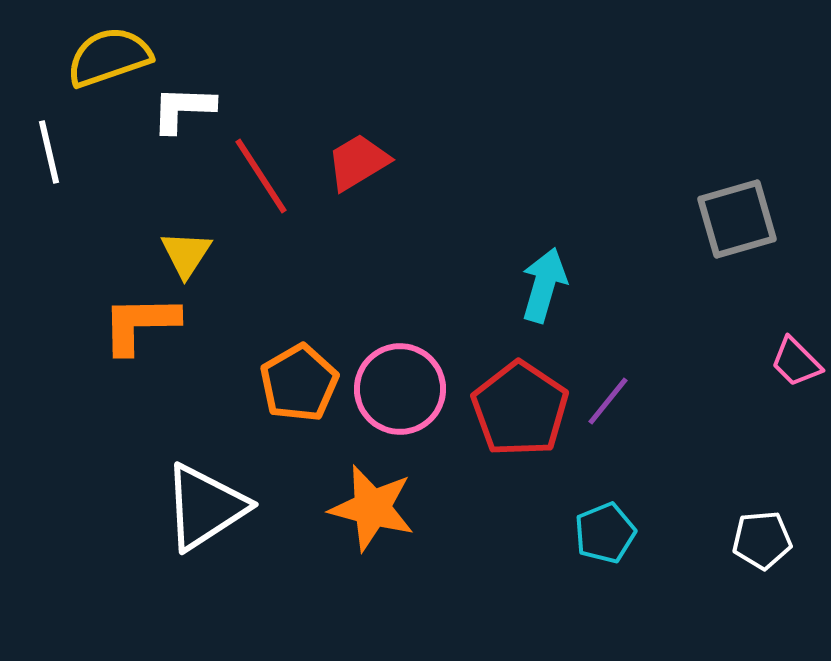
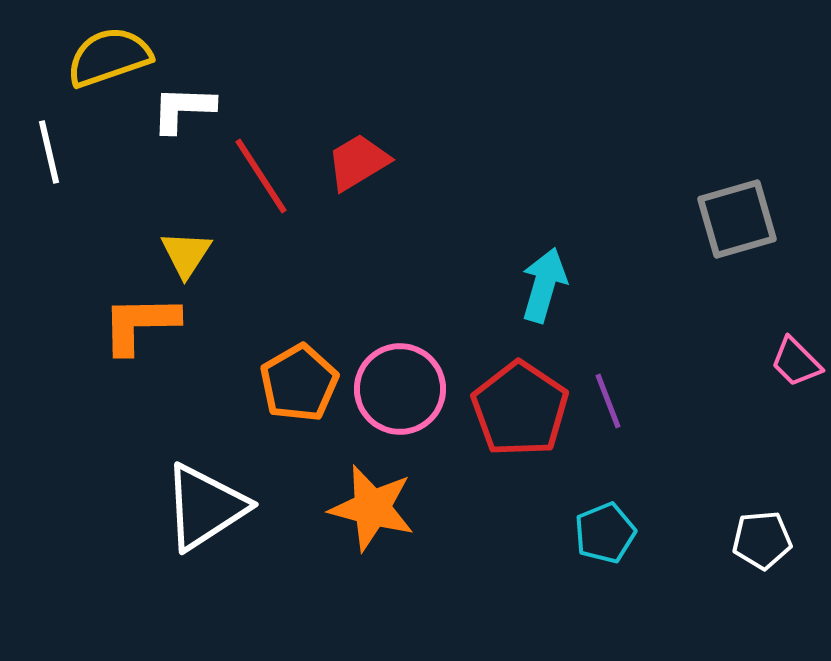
purple line: rotated 60 degrees counterclockwise
